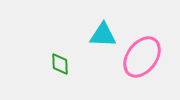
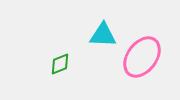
green diamond: rotated 70 degrees clockwise
